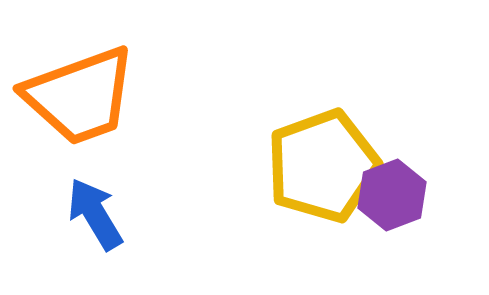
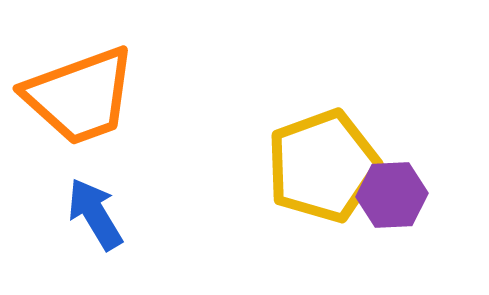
purple hexagon: rotated 18 degrees clockwise
